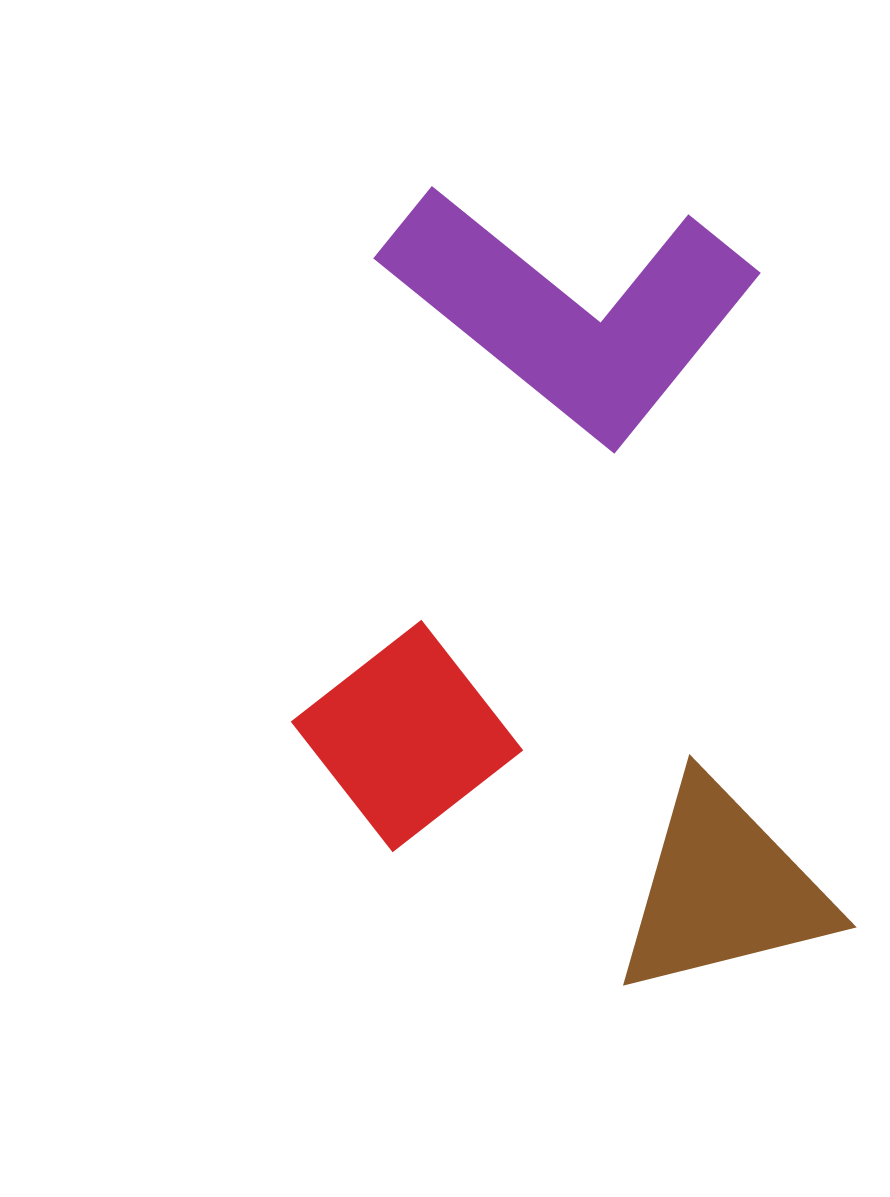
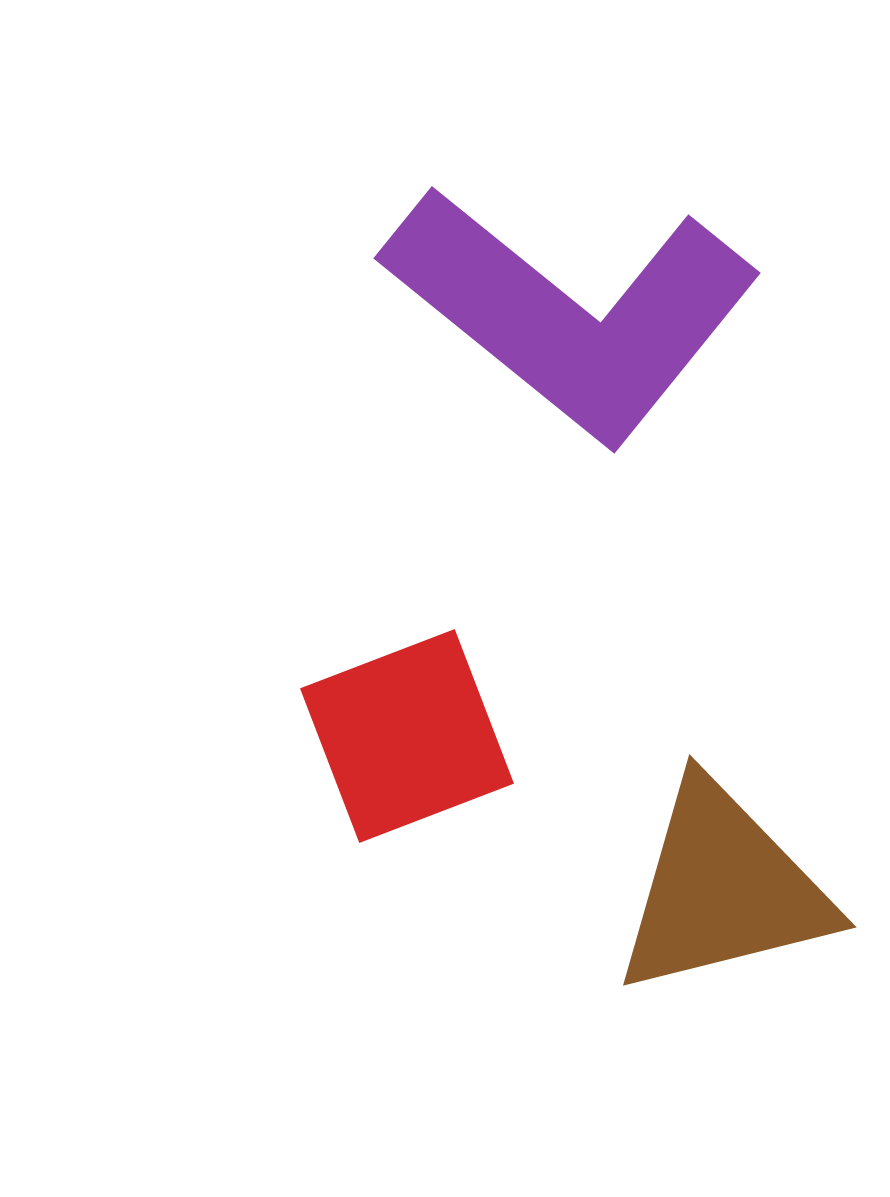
red square: rotated 17 degrees clockwise
